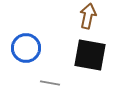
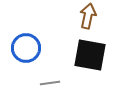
gray line: rotated 18 degrees counterclockwise
